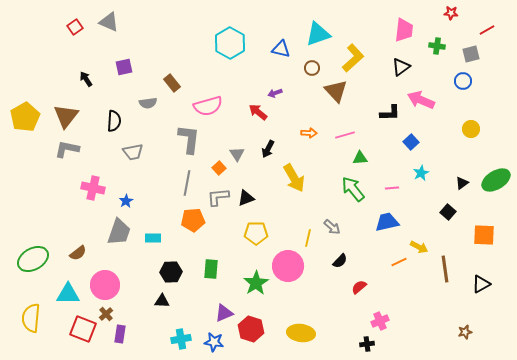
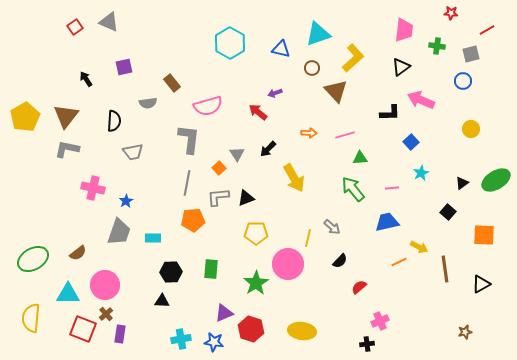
black arrow at (268, 149): rotated 18 degrees clockwise
pink circle at (288, 266): moved 2 px up
yellow ellipse at (301, 333): moved 1 px right, 2 px up
